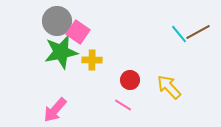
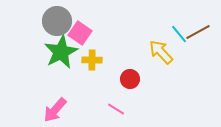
pink square: moved 2 px right, 1 px down
green star: rotated 16 degrees counterclockwise
red circle: moved 1 px up
yellow arrow: moved 8 px left, 35 px up
pink line: moved 7 px left, 4 px down
